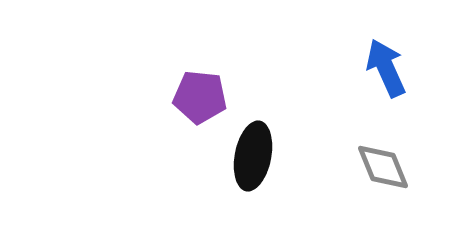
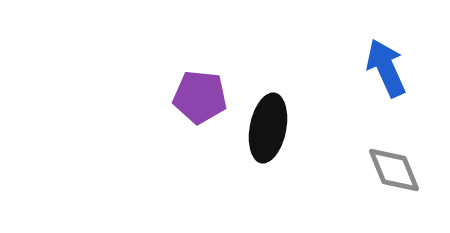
black ellipse: moved 15 px right, 28 px up
gray diamond: moved 11 px right, 3 px down
